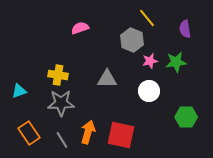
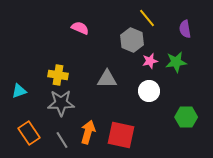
pink semicircle: rotated 42 degrees clockwise
